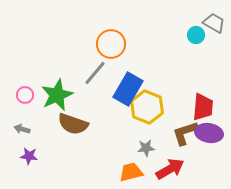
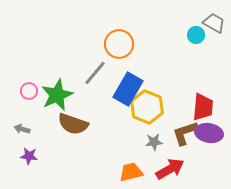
orange circle: moved 8 px right
pink circle: moved 4 px right, 4 px up
gray star: moved 8 px right, 6 px up
